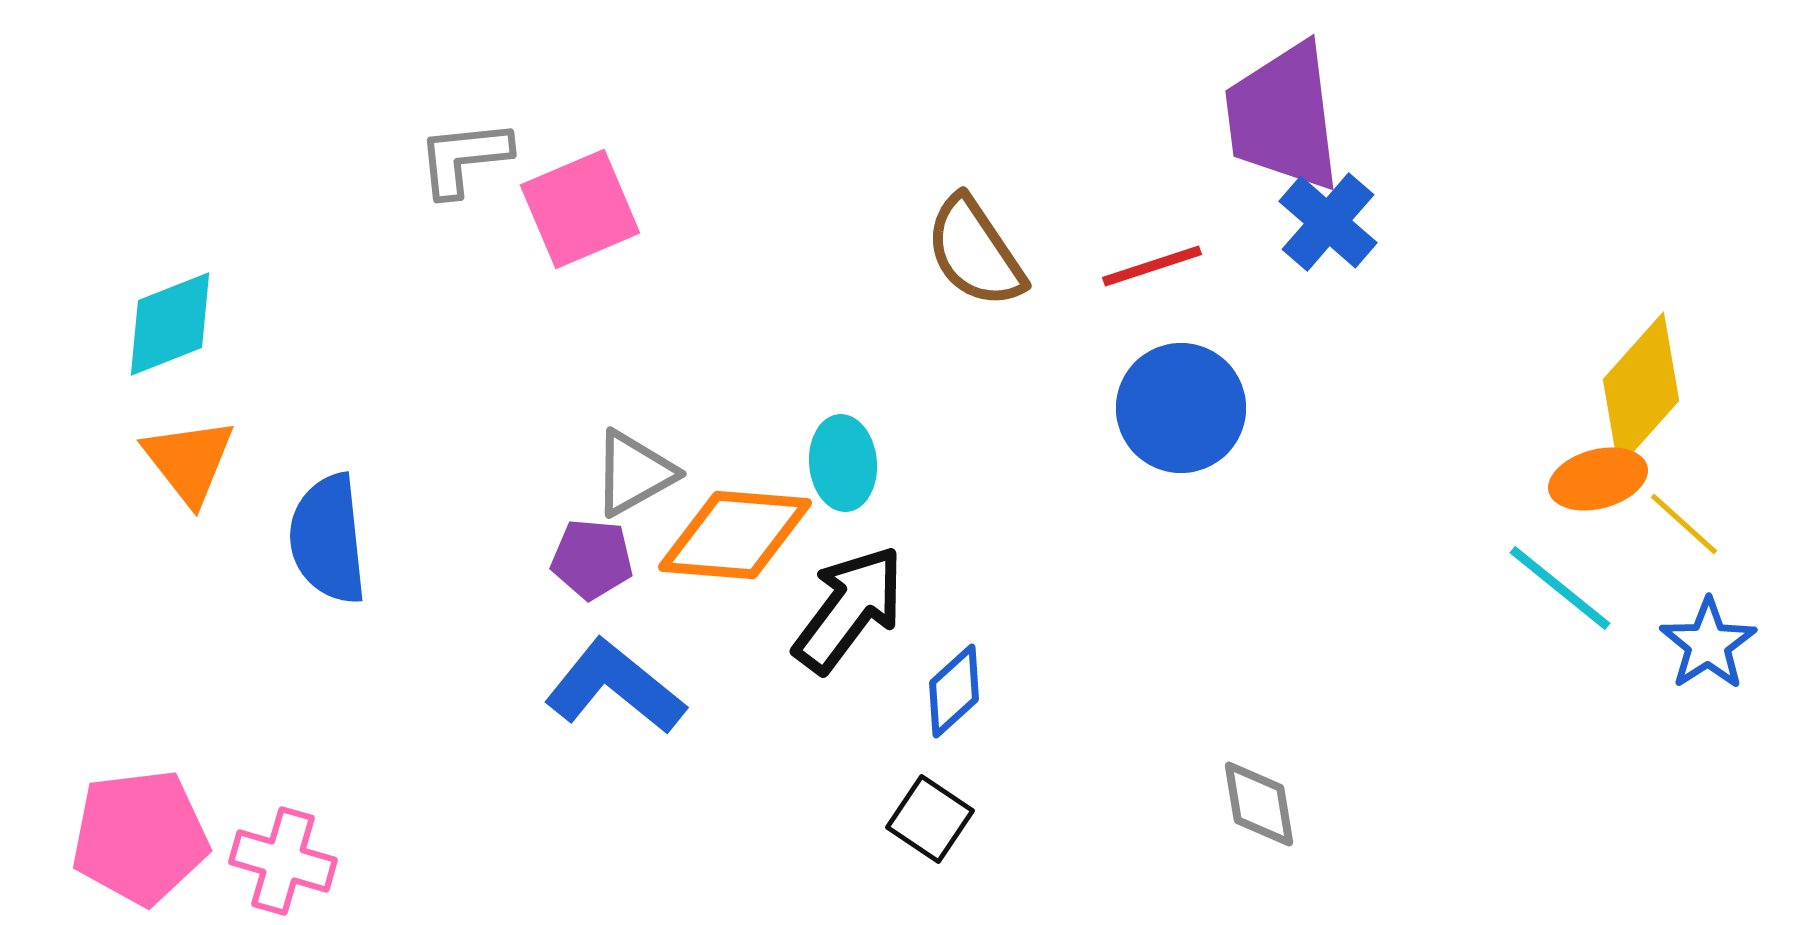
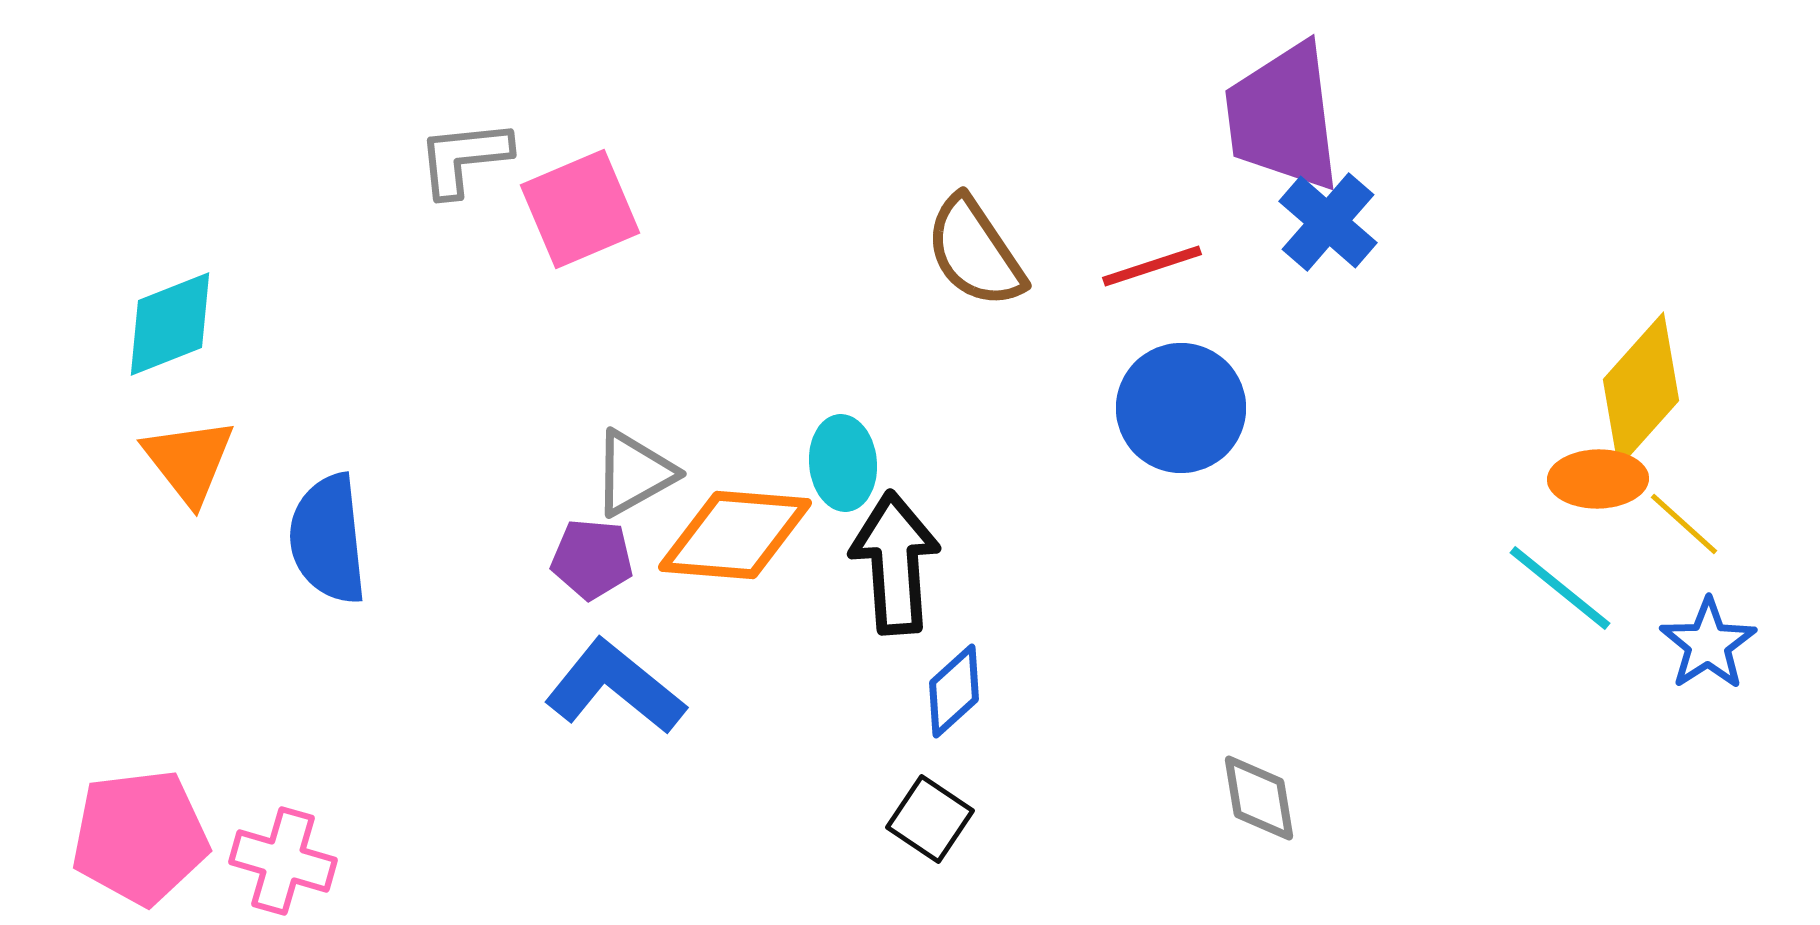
orange ellipse: rotated 14 degrees clockwise
black arrow: moved 46 px right, 46 px up; rotated 41 degrees counterclockwise
gray diamond: moved 6 px up
